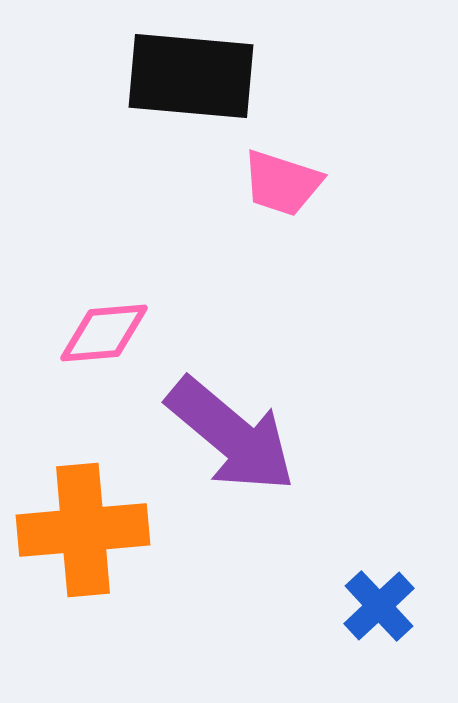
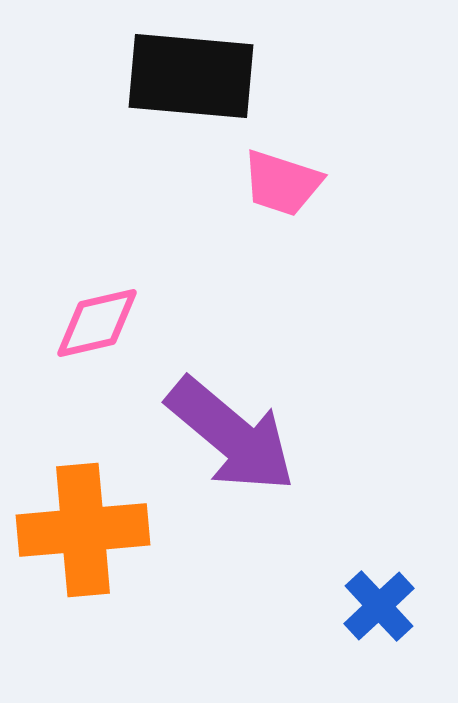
pink diamond: moved 7 px left, 10 px up; rotated 8 degrees counterclockwise
